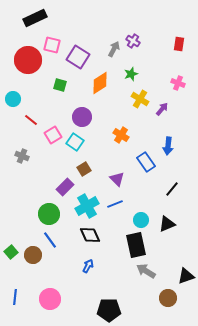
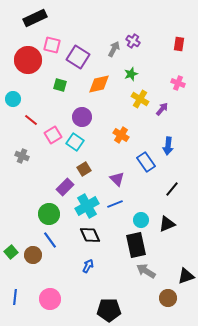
orange diamond at (100, 83): moved 1 px left, 1 px down; rotated 20 degrees clockwise
